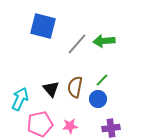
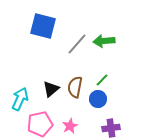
black triangle: rotated 30 degrees clockwise
pink star: rotated 21 degrees counterclockwise
